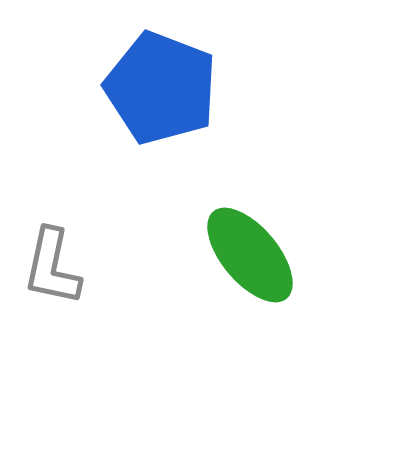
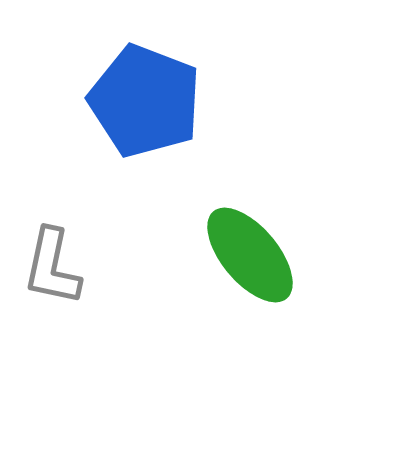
blue pentagon: moved 16 px left, 13 px down
